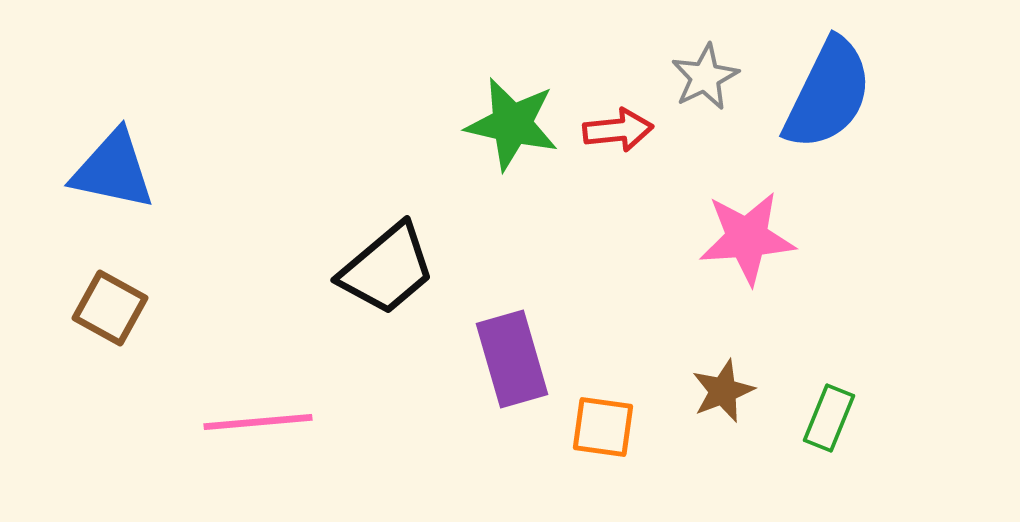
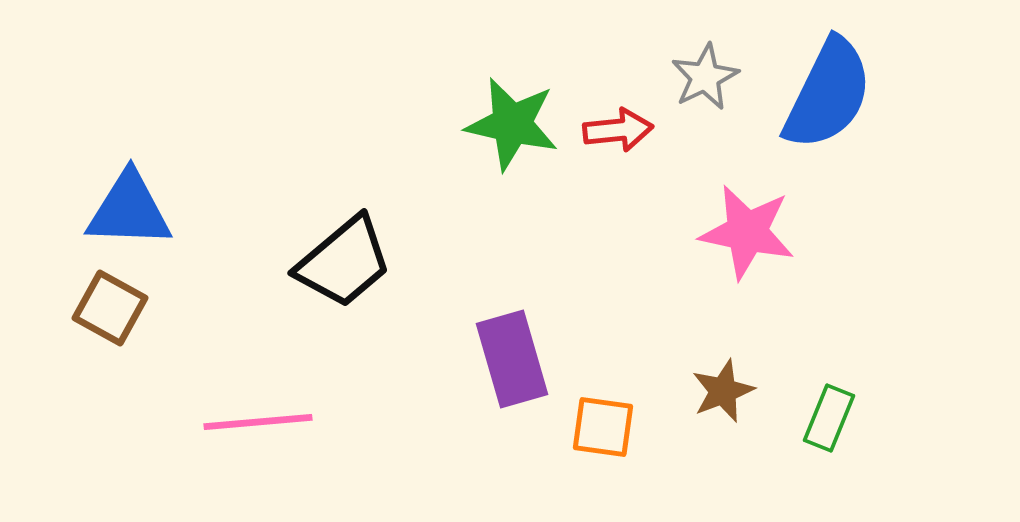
blue triangle: moved 16 px right, 40 px down; rotated 10 degrees counterclockwise
pink star: moved 6 px up; rotated 16 degrees clockwise
black trapezoid: moved 43 px left, 7 px up
